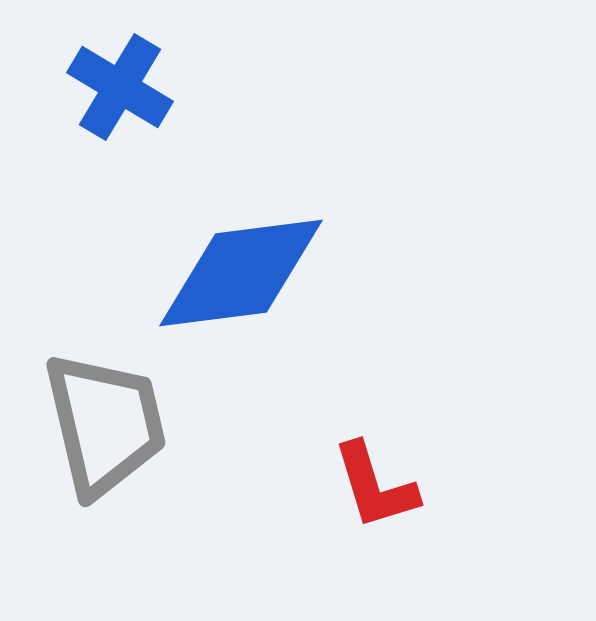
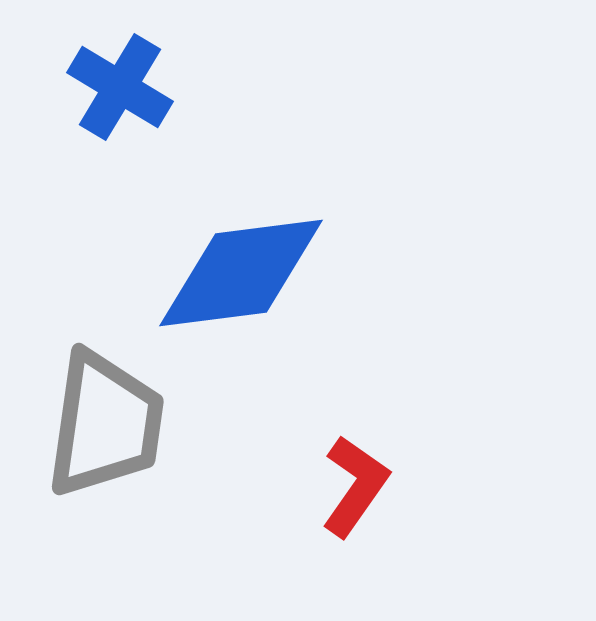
gray trapezoid: rotated 21 degrees clockwise
red L-shape: moved 20 px left; rotated 128 degrees counterclockwise
